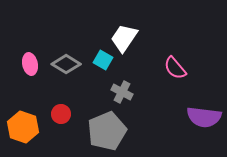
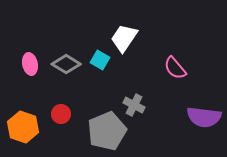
cyan square: moved 3 px left
gray cross: moved 12 px right, 13 px down
